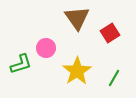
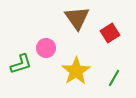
yellow star: moved 1 px left
